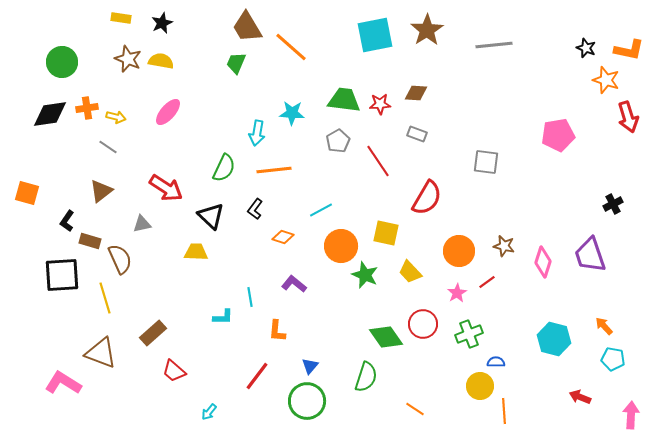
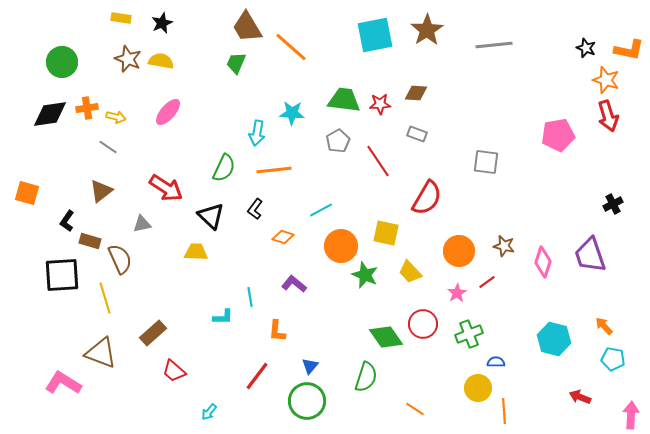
red arrow at (628, 117): moved 20 px left, 1 px up
yellow circle at (480, 386): moved 2 px left, 2 px down
